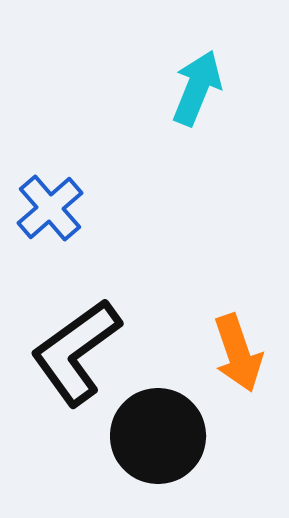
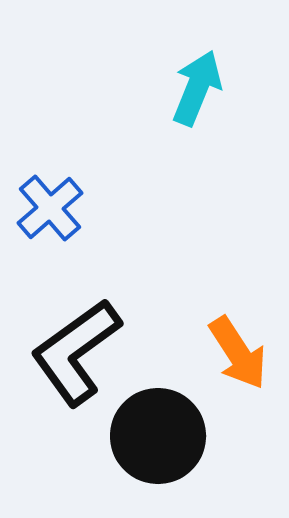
orange arrow: rotated 14 degrees counterclockwise
